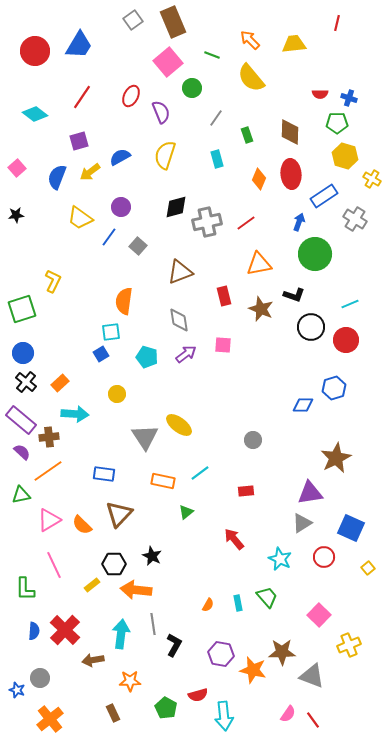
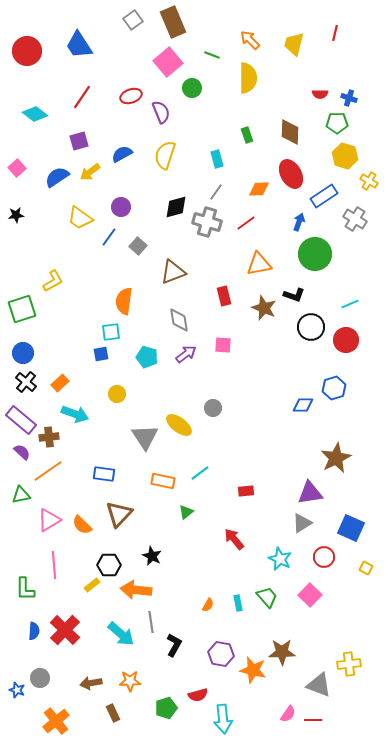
red line at (337, 23): moved 2 px left, 10 px down
yellow trapezoid at (294, 44): rotated 70 degrees counterclockwise
blue trapezoid at (79, 45): rotated 116 degrees clockwise
red circle at (35, 51): moved 8 px left
yellow semicircle at (251, 78): moved 3 px left; rotated 140 degrees counterclockwise
red ellipse at (131, 96): rotated 45 degrees clockwise
gray line at (216, 118): moved 74 px down
blue semicircle at (120, 157): moved 2 px right, 3 px up
red ellipse at (291, 174): rotated 24 degrees counterclockwise
blue semicircle at (57, 177): rotated 35 degrees clockwise
orange diamond at (259, 179): moved 10 px down; rotated 65 degrees clockwise
yellow cross at (372, 179): moved 3 px left, 2 px down
gray cross at (207, 222): rotated 28 degrees clockwise
brown triangle at (180, 272): moved 7 px left
yellow L-shape at (53, 281): rotated 35 degrees clockwise
brown star at (261, 309): moved 3 px right, 1 px up
blue square at (101, 354): rotated 21 degrees clockwise
cyan arrow at (75, 414): rotated 16 degrees clockwise
gray circle at (253, 440): moved 40 px left, 32 px up
black hexagon at (114, 564): moved 5 px left, 1 px down
pink line at (54, 565): rotated 20 degrees clockwise
yellow square at (368, 568): moved 2 px left; rotated 24 degrees counterclockwise
pink square at (319, 615): moved 9 px left, 20 px up
gray line at (153, 624): moved 2 px left, 2 px up
cyan arrow at (121, 634): rotated 124 degrees clockwise
yellow cross at (349, 645): moved 19 px down; rotated 15 degrees clockwise
brown arrow at (93, 660): moved 2 px left, 23 px down
gray triangle at (312, 676): moved 7 px right, 9 px down
green pentagon at (166, 708): rotated 25 degrees clockwise
cyan arrow at (224, 716): moved 1 px left, 3 px down
orange cross at (50, 719): moved 6 px right, 2 px down
red line at (313, 720): rotated 54 degrees counterclockwise
